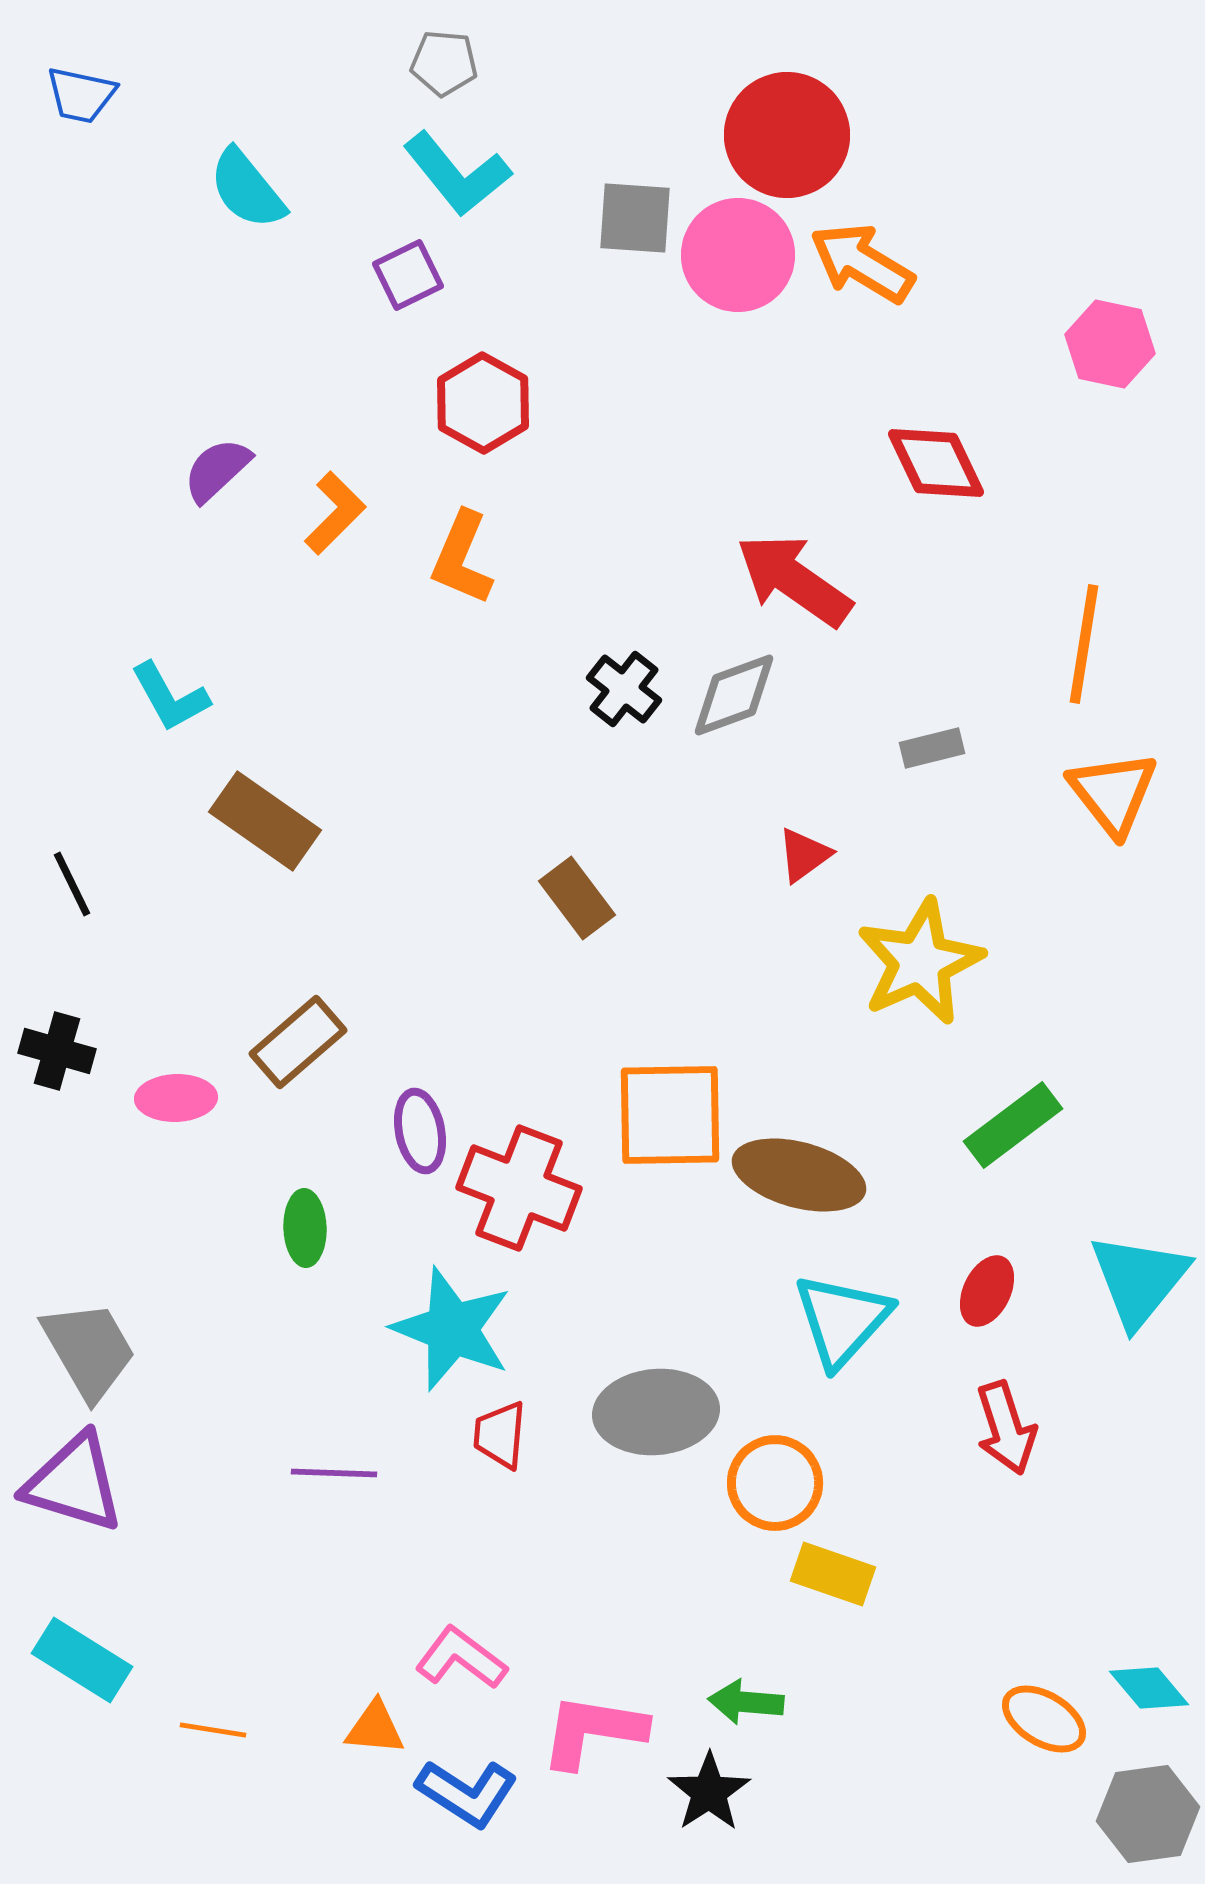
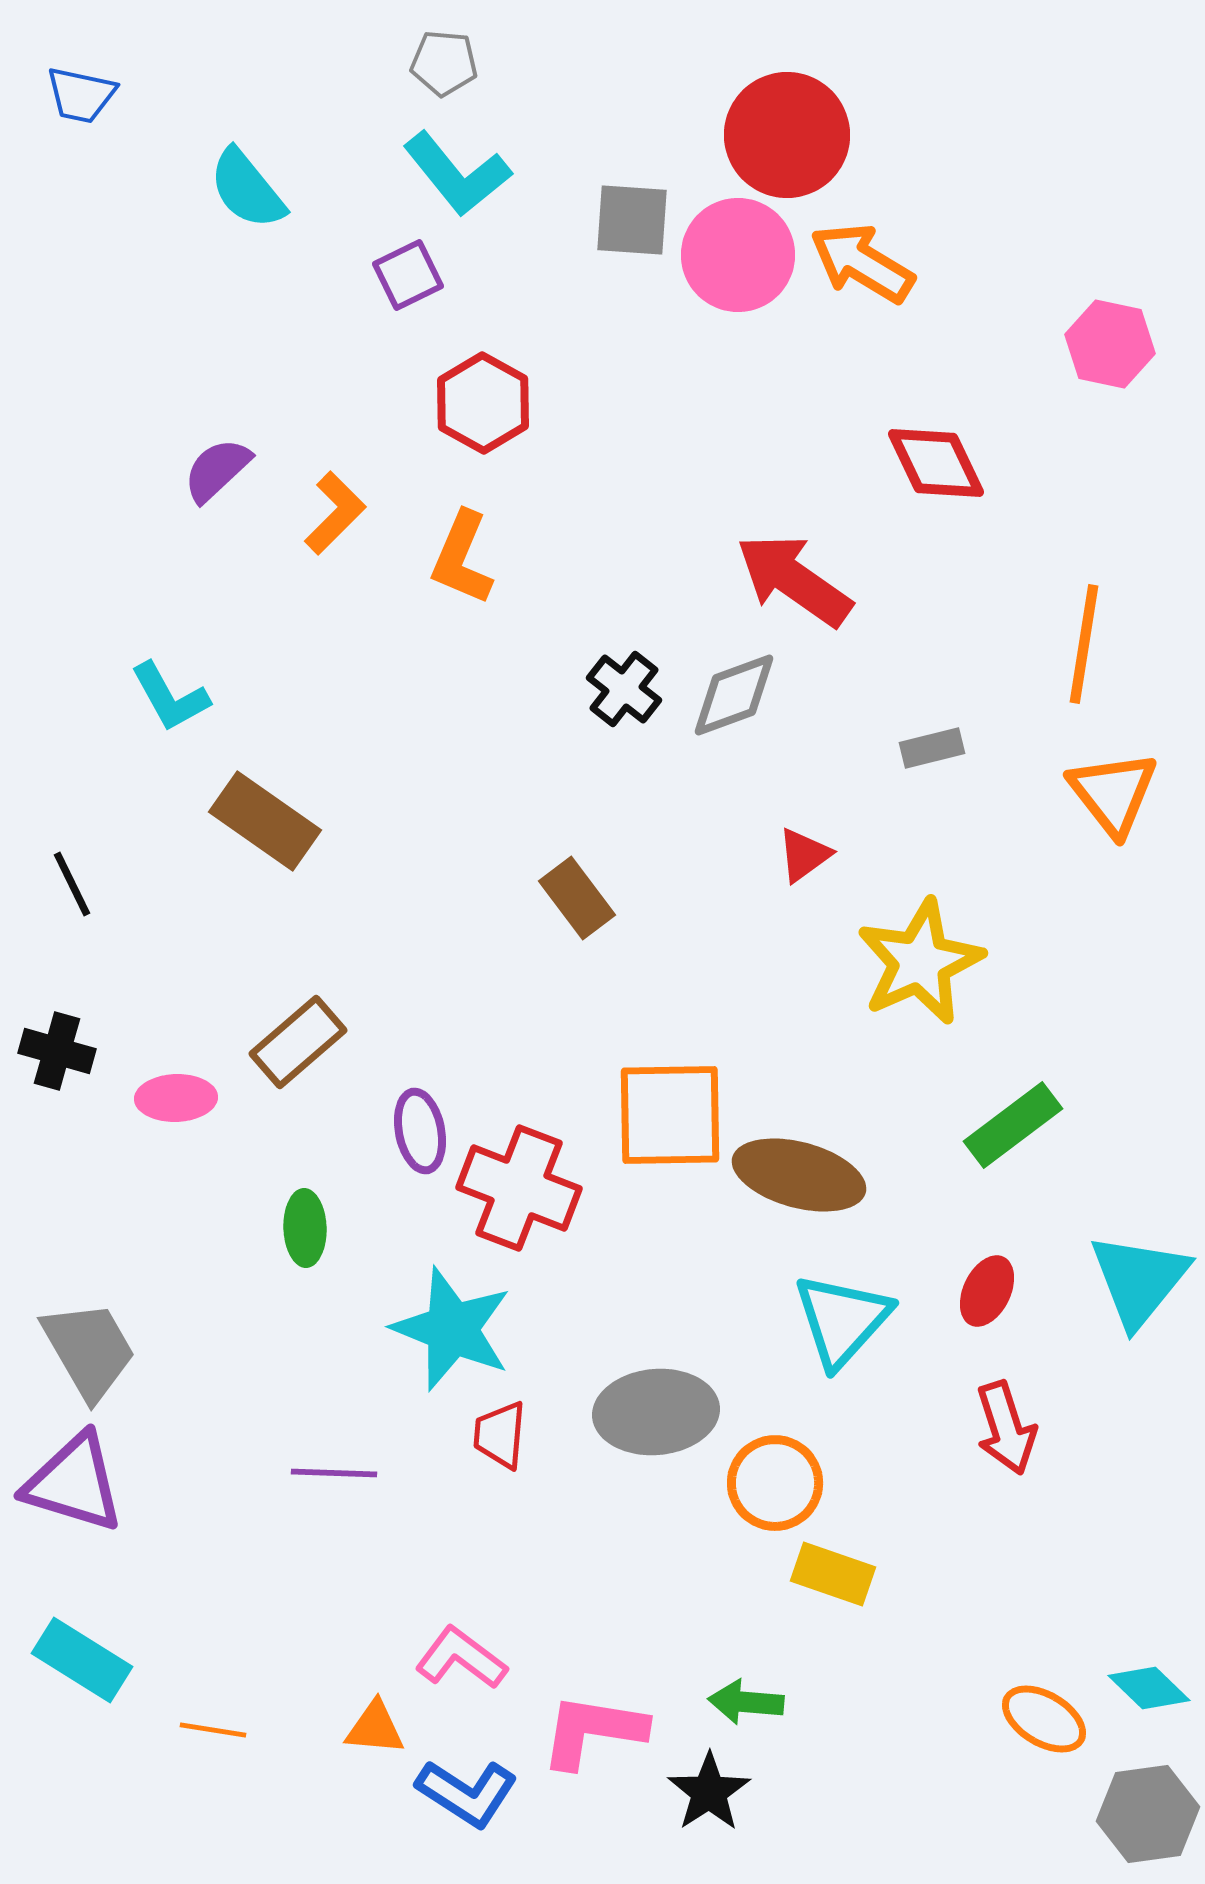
gray square at (635, 218): moved 3 px left, 2 px down
cyan diamond at (1149, 1688): rotated 6 degrees counterclockwise
